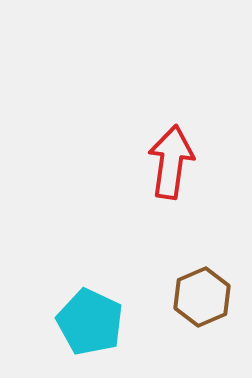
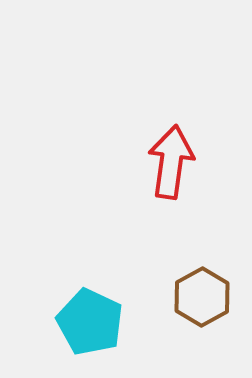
brown hexagon: rotated 6 degrees counterclockwise
